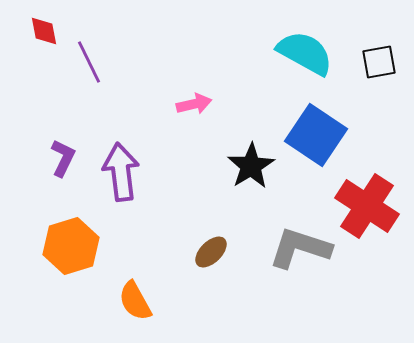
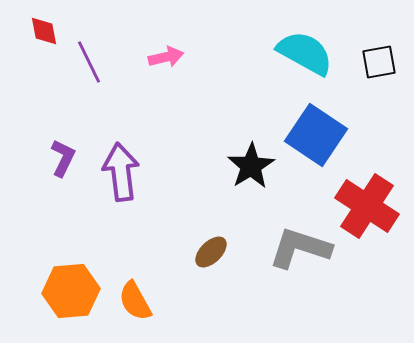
pink arrow: moved 28 px left, 47 px up
orange hexagon: moved 45 px down; rotated 12 degrees clockwise
